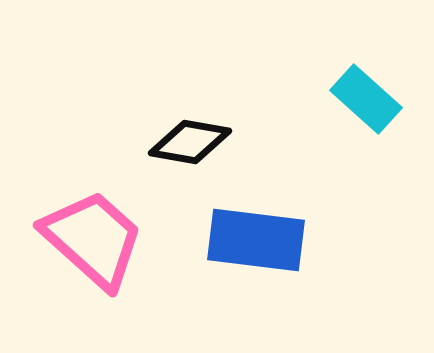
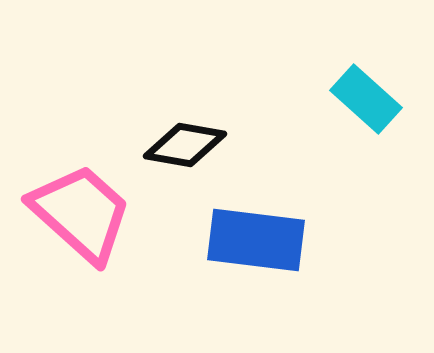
black diamond: moved 5 px left, 3 px down
pink trapezoid: moved 12 px left, 26 px up
